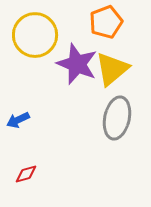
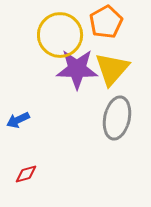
orange pentagon: rotated 8 degrees counterclockwise
yellow circle: moved 25 px right
purple star: moved 5 px down; rotated 21 degrees counterclockwise
yellow triangle: rotated 9 degrees counterclockwise
